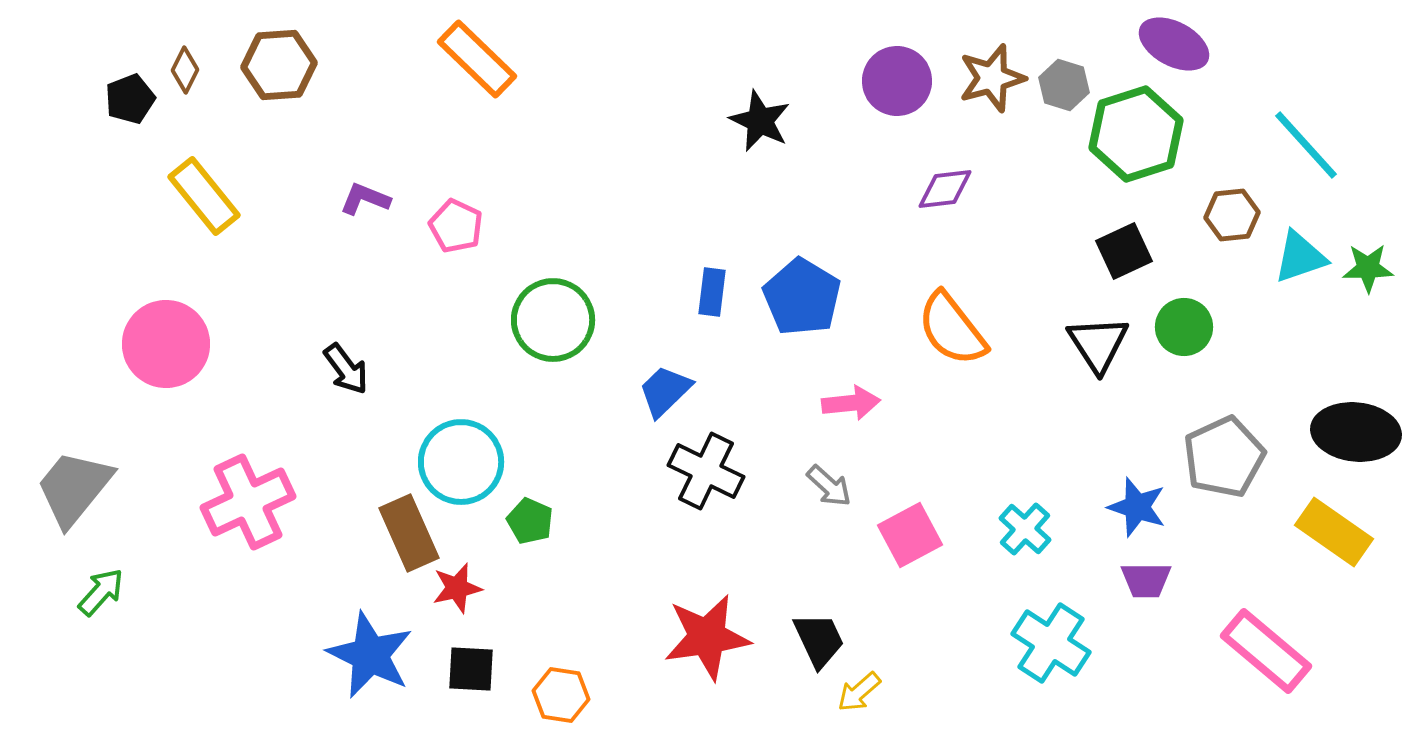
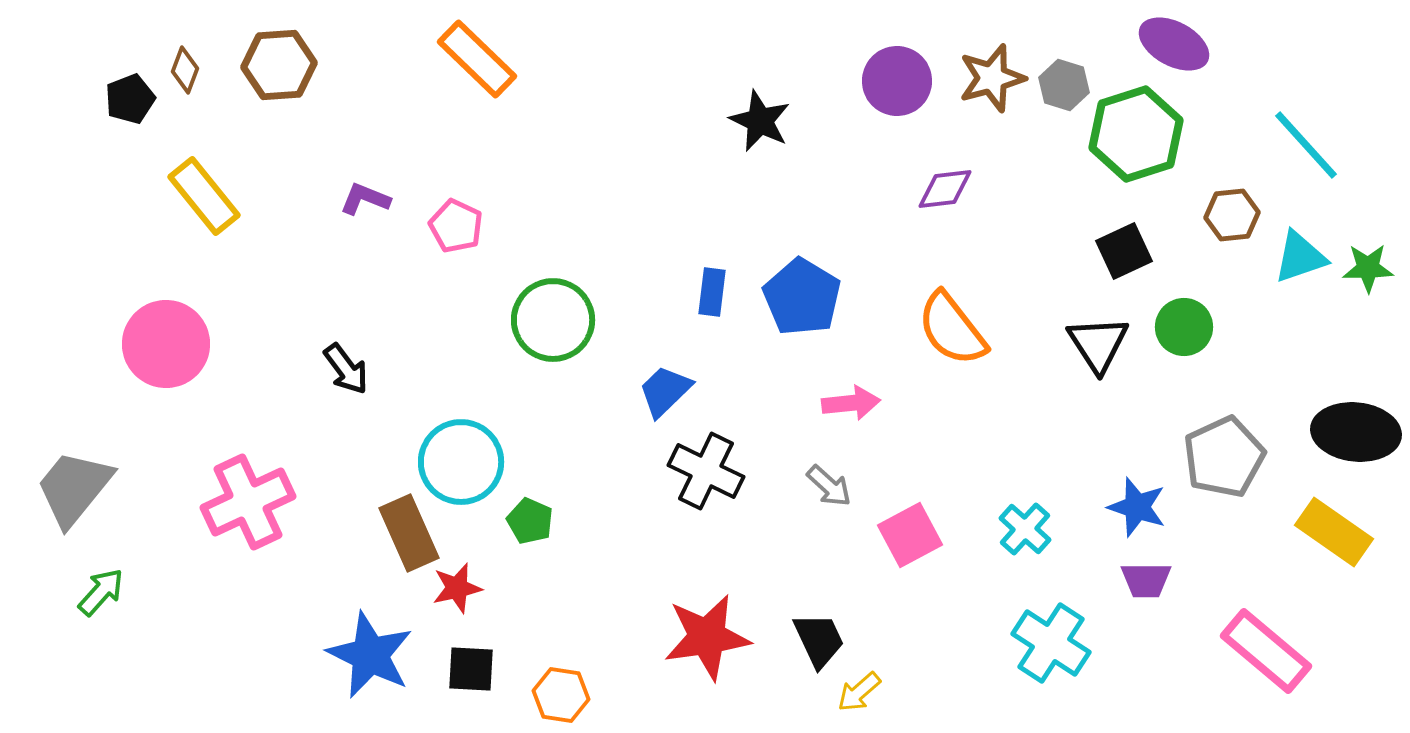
brown diamond at (185, 70): rotated 6 degrees counterclockwise
